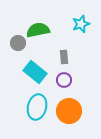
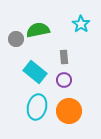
cyan star: rotated 18 degrees counterclockwise
gray circle: moved 2 px left, 4 px up
